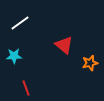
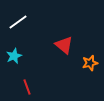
white line: moved 2 px left, 1 px up
cyan star: rotated 21 degrees counterclockwise
red line: moved 1 px right, 1 px up
